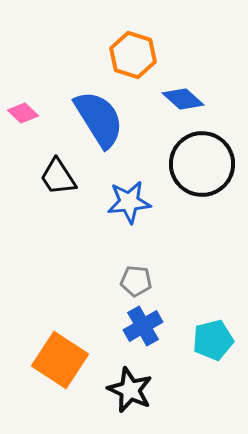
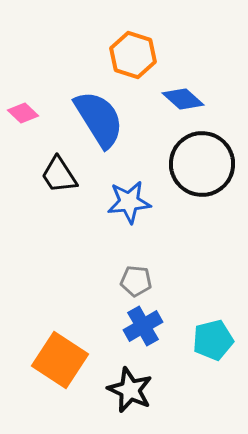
black trapezoid: moved 1 px right, 2 px up
